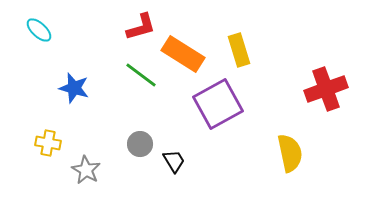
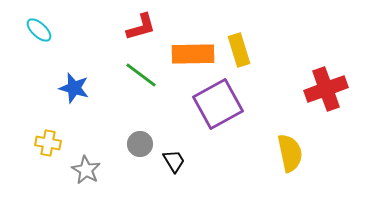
orange rectangle: moved 10 px right; rotated 33 degrees counterclockwise
